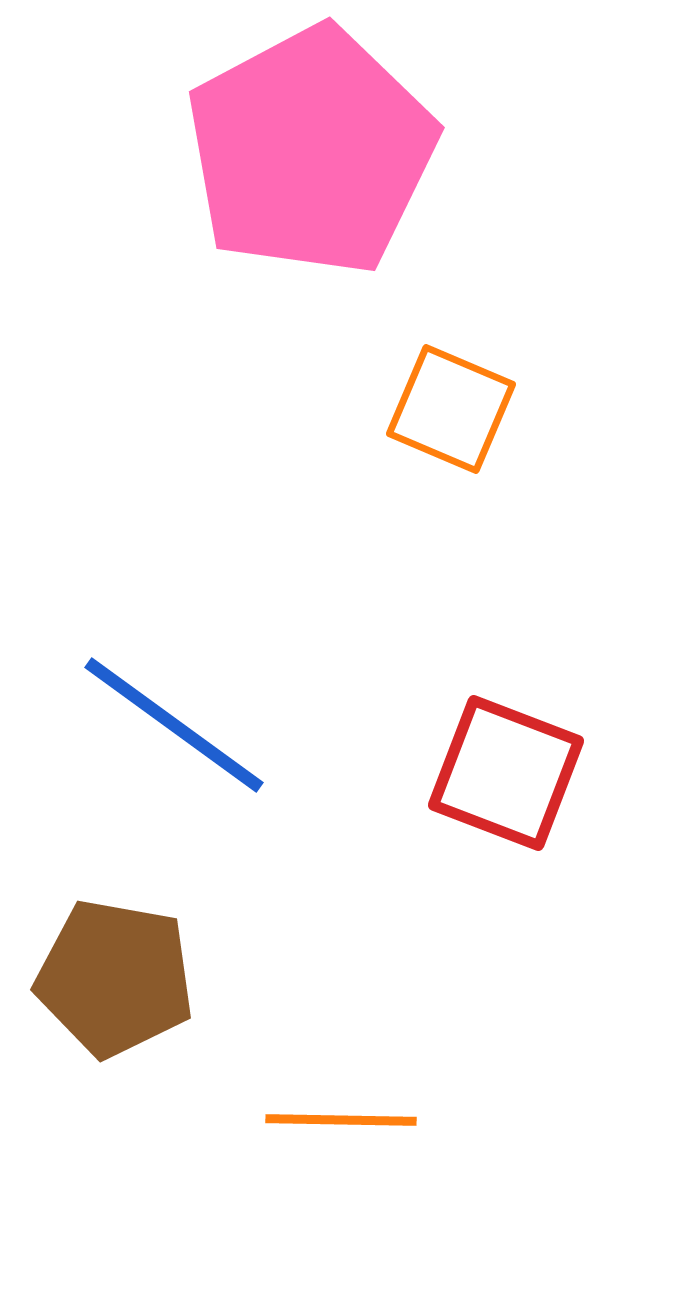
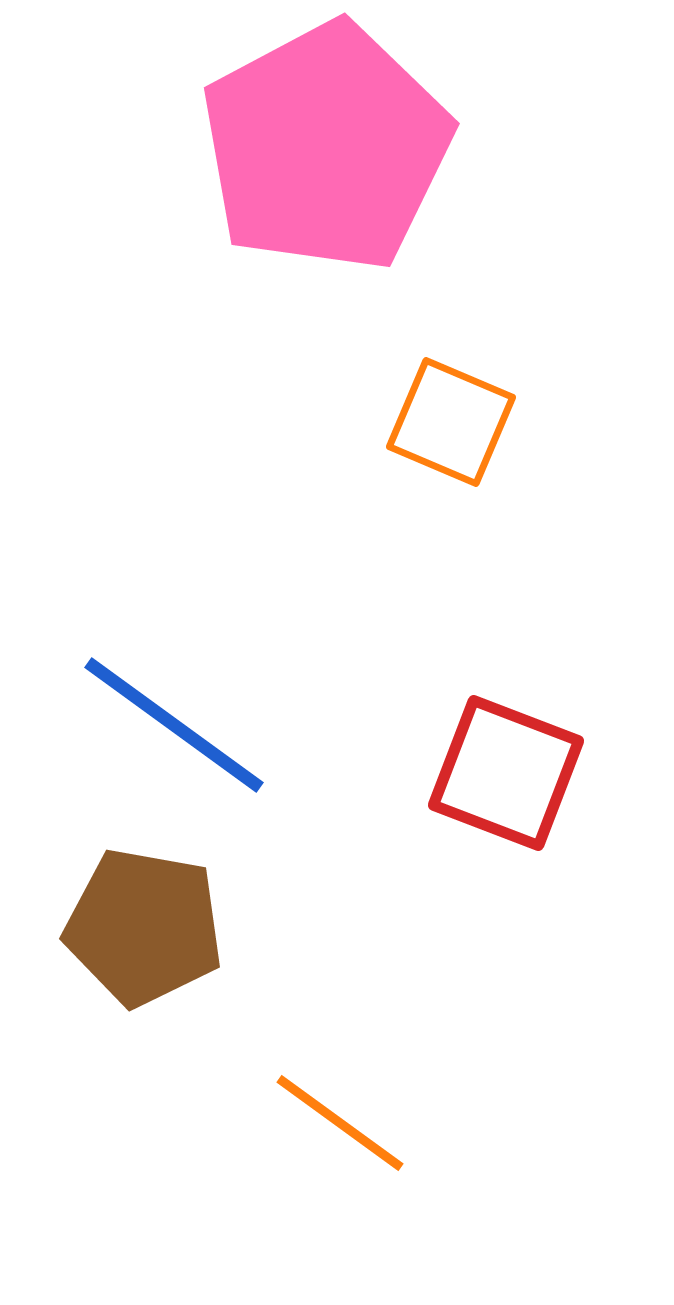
pink pentagon: moved 15 px right, 4 px up
orange square: moved 13 px down
brown pentagon: moved 29 px right, 51 px up
orange line: moved 1 px left, 3 px down; rotated 35 degrees clockwise
